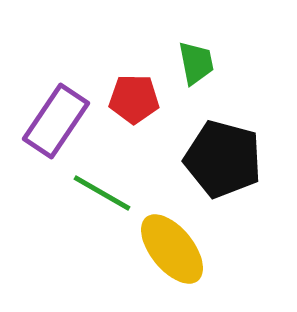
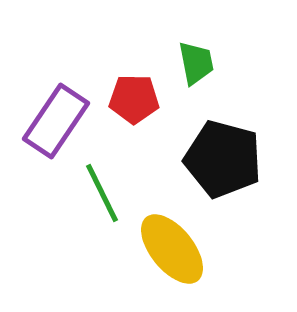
green line: rotated 34 degrees clockwise
